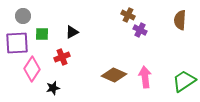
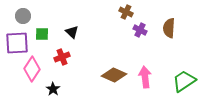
brown cross: moved 2 px left, 3 px up
brown semicircle: moved 11 px left, 8 px down
black triangle: rotated 48 degrees counterclockwise
black star: moved 1 px down; rotated 24 degrees counterclockwise
